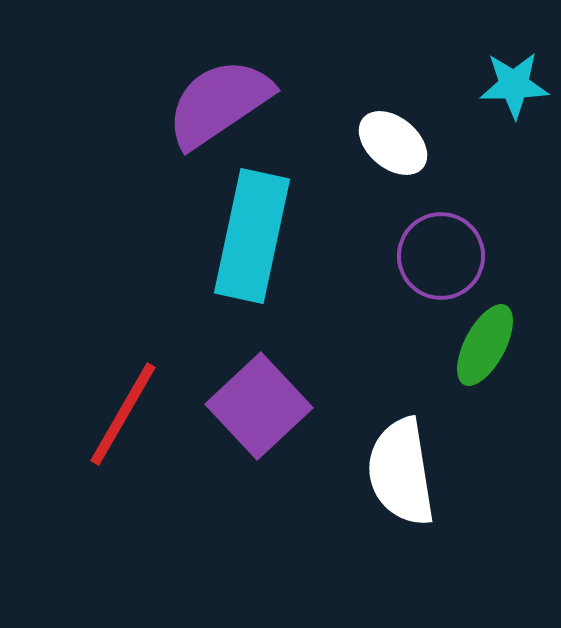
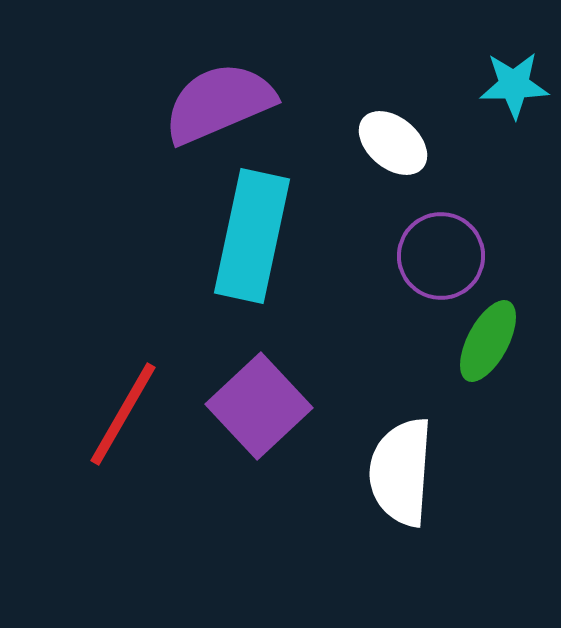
purple semicircle: rotated 11 degrees clockwise
green ellipse: moved 3 px right, 4 px up
white semicircle: rotated 13 degrees clockwise
